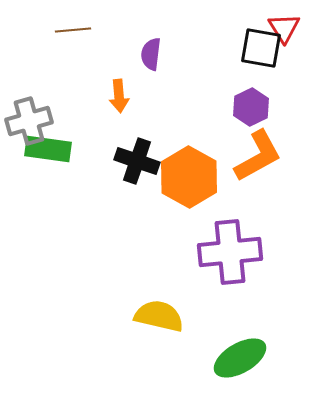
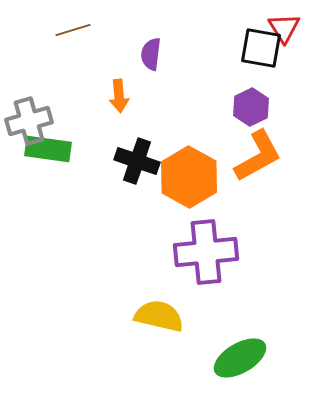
brown line: rotated 12 degrees counterclockwise
purple cross: moved 24 px left
